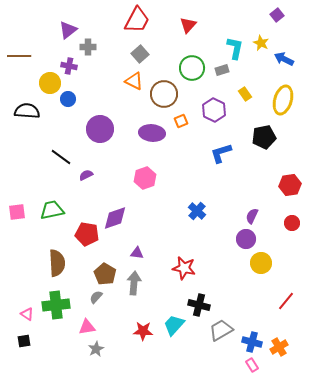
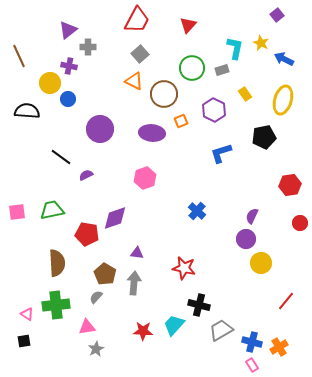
brown line at (19, 56): rotated 65 degrees clockwise
red circle at (292, 223): moved 8 px right
